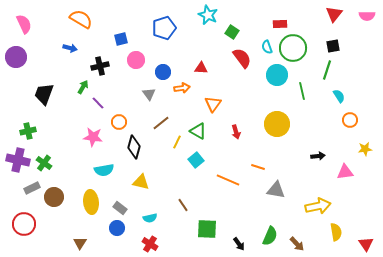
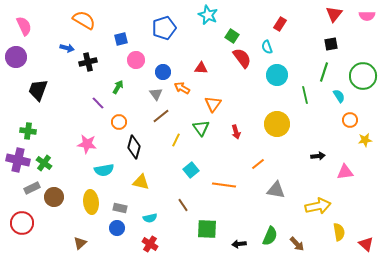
orange semicircle at (81, 19): moved 3 px right, 1 px down
pink semicircle at (24, 24): moved 2 px down
red rectangle at (280, 24): rotated 56 degrees counterclockwise
green square at (232, 32): moved 4 px down
black square at (333, 46): moved 2 px left, 2 px up
blue arrow at (70, 48): moved 3 px left
green circle at (293, 48): moved 70 px right, 28 px down
black cross at (100, 66): moved 12 px left, 4 px up
green line at (327, 70): moved 3 px left, 2 px down
green arrow at (83, 87): moved 35 px right
orange arrow at (182, 88): rotated 140 degrees counterclockwise
green line at (302, 91): moved 3 px right, 4 px down
black trapezoid at (44, 94): moved 6 px left, 4 px up
gray triangle at (149, 94): moved 7 px right
brown line at (161, 123): moved 7 px up
green cross at (28, 131): rotated 21 degrees clockwise
green triangle at (198, 131): moved 3 px right, 3 px up; rotated 24 degrees clockwise
pink star at (93, 137): moved 6 px left, 7 px down
yellow line at (177, 142): moved 1 px left, 2 px up
yellow star at (365, 149): moved 9 px up
cyan square at (196, 160): moved 5 px left, 10 px down
orange line at (258, 167): moved 3 px up; rotated 56 degrees counterclockwise
orange line at (228, 180): moved 4 px left, 5 px down; rotated 15 degrees counterclockwise
gray rectangle at (120, 208): rotated 24 degrees counterclockwise
red circle at (24, 224): moved 2 px left, 1 px up
yellow semicircle at (336, 232): moved 3 px right
brown triangle at (80, 243): rotated 16 degrees clockwise
black arrow at (239, 244): rotated 120 degrees clockwise
red triangle at (366, 244): rotated 14 degrees counterclockwise
